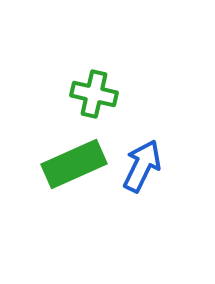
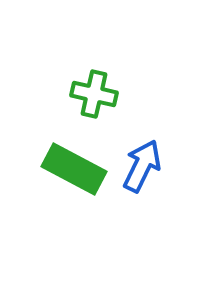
green rectangle: moved 5 px down; rotated 52 degrees clockwise
